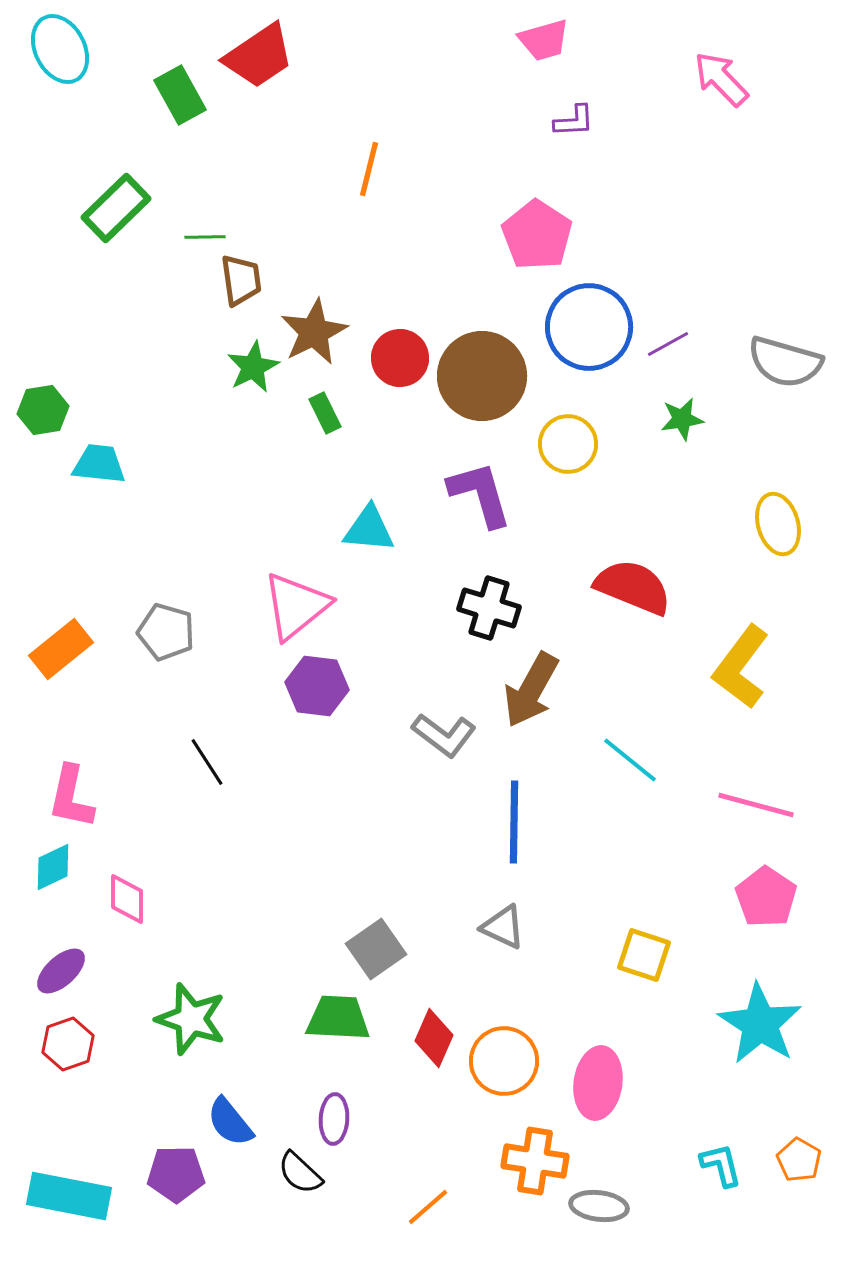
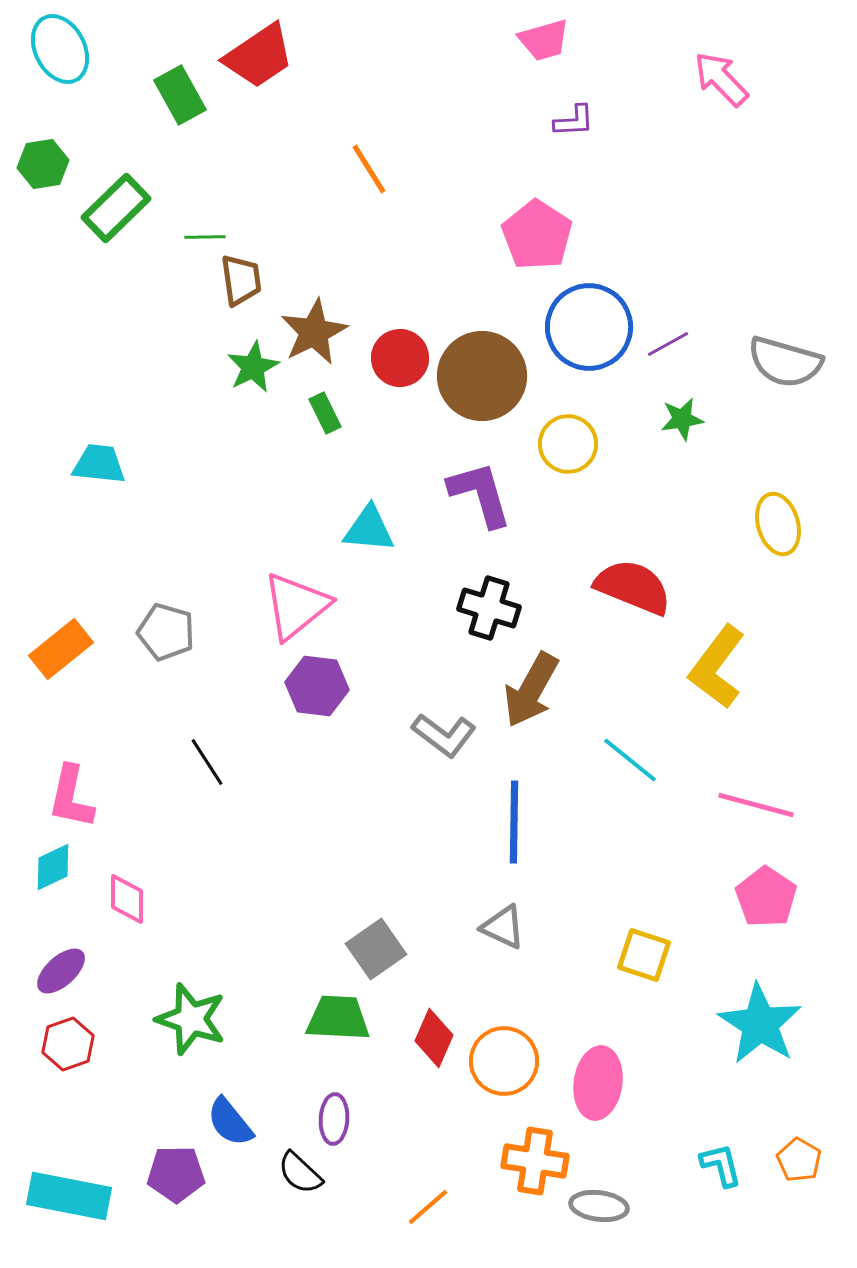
orange line at (369, 169): rotated 46 degrees counterclockwise
green hexagon at (43, 410): moved 246 px up
yellow L-shape at (741, 667): moved 24 px left
